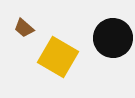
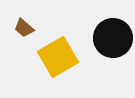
yellow square: rotated 30 degrees clockwise
